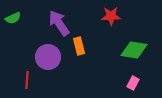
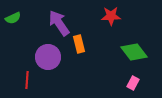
orange rectangle: moved 2 px up
green diamond: moved 2 px down; rotated 44 degrees clockwise
